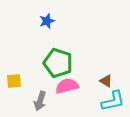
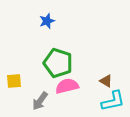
gray arrow: rotated 18 degrees clockwise
